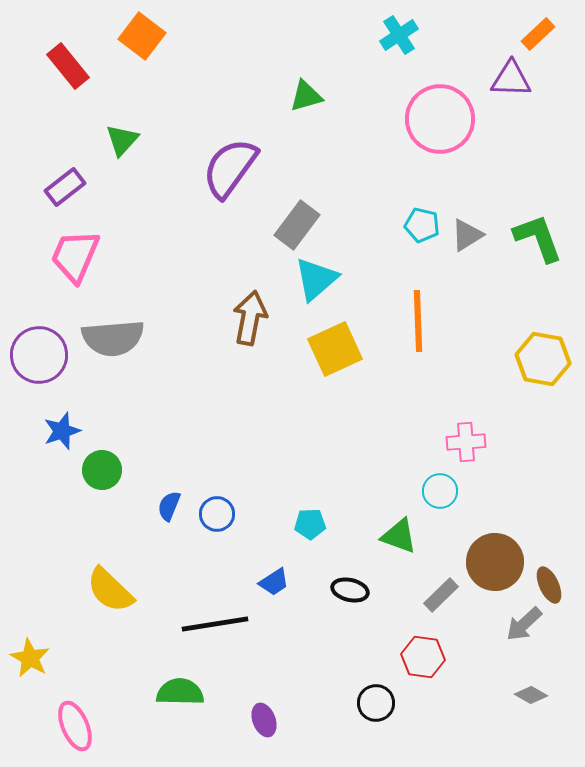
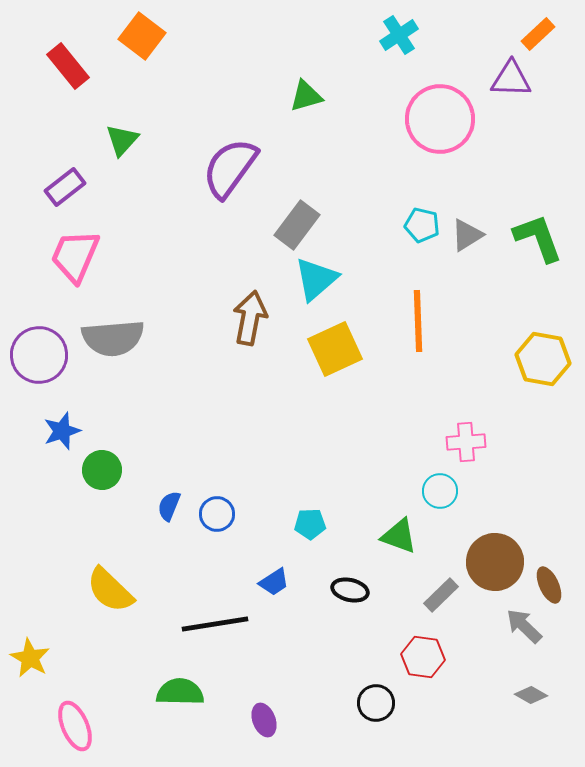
gray arrow at (524, 624): moved 2 px down; rotated 87 degrees clockwise
